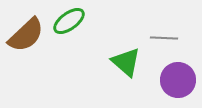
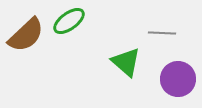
gray line: moved 2 px left, 5 px up
purple circle: moved 1 px up
